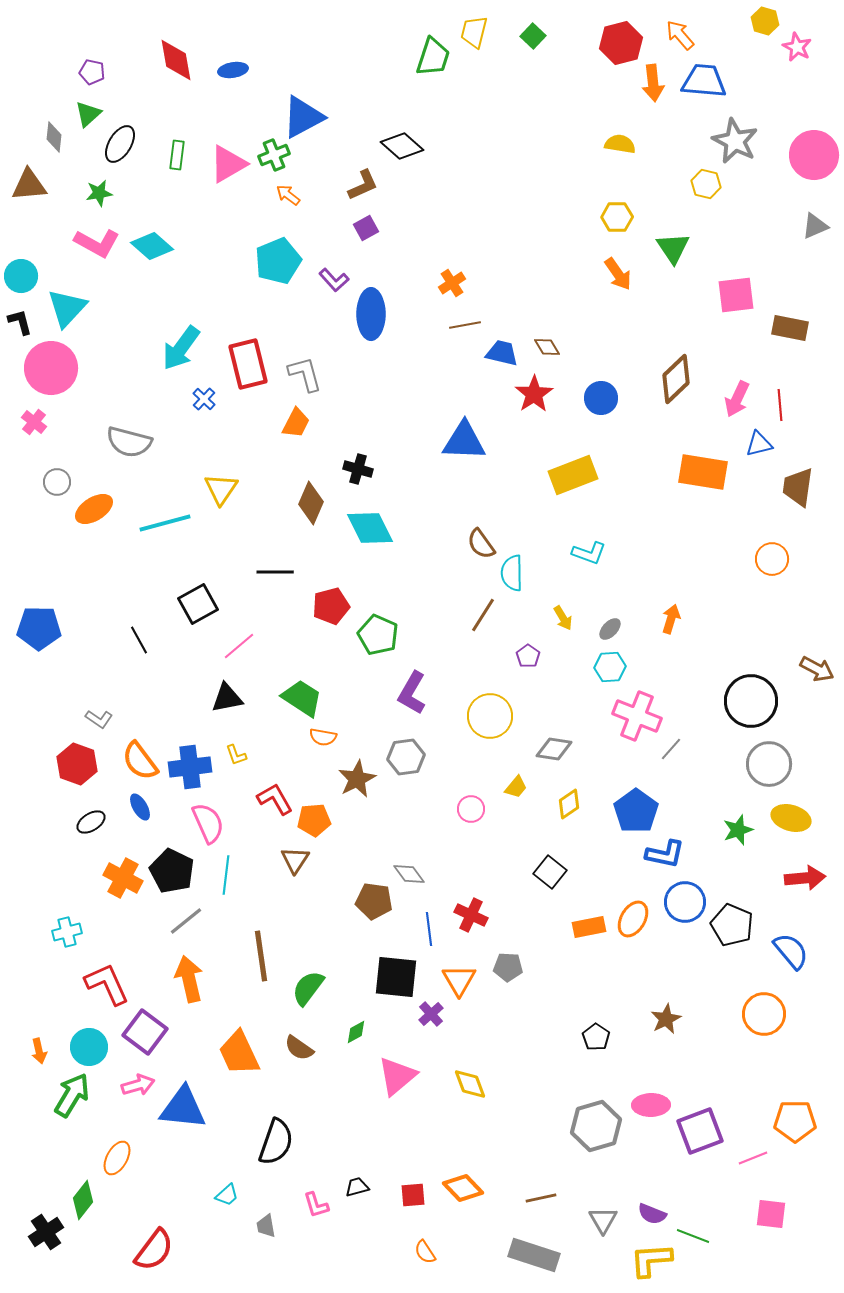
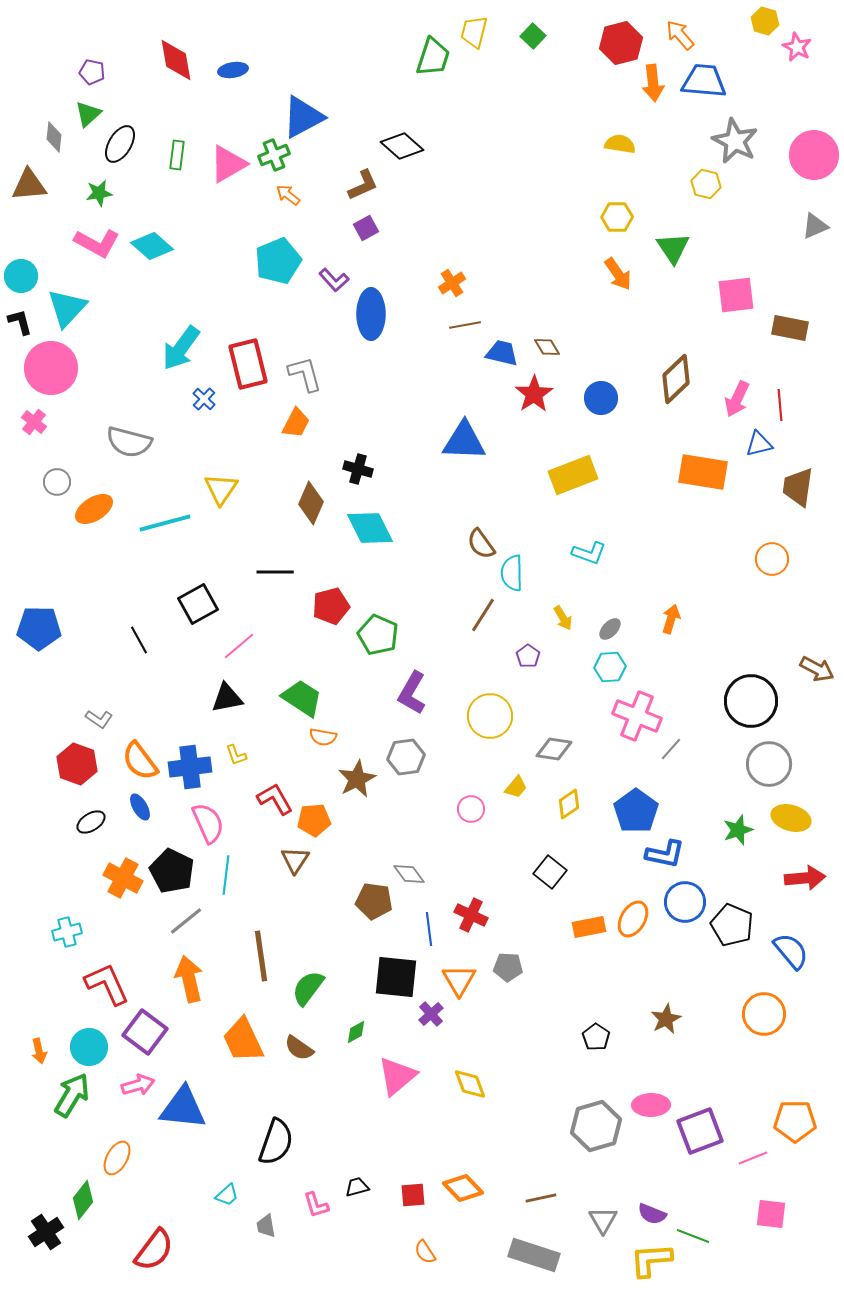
orange trapezoid at (239, 1053): moved 4 px right, 13 px up
